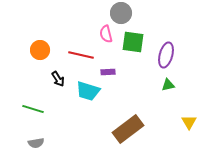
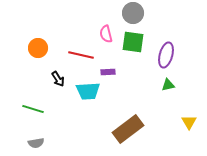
gray circle: moved 12 px right
orange circle: moved 2 px left, 2 px up
cyan trapezoid: rotated 20 degrees counterclockwise
